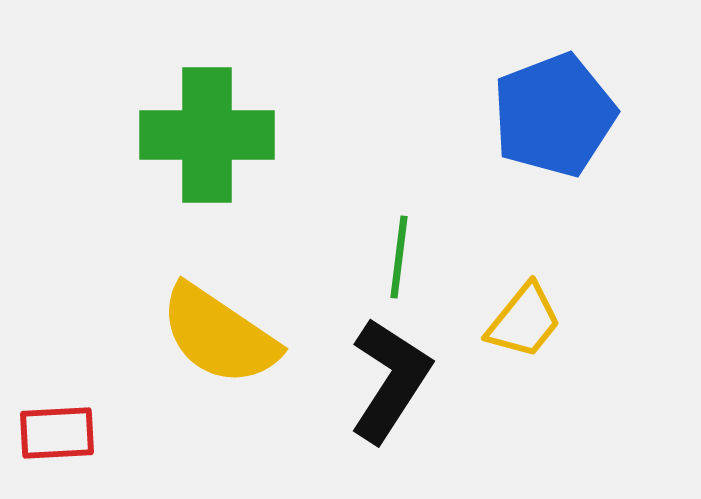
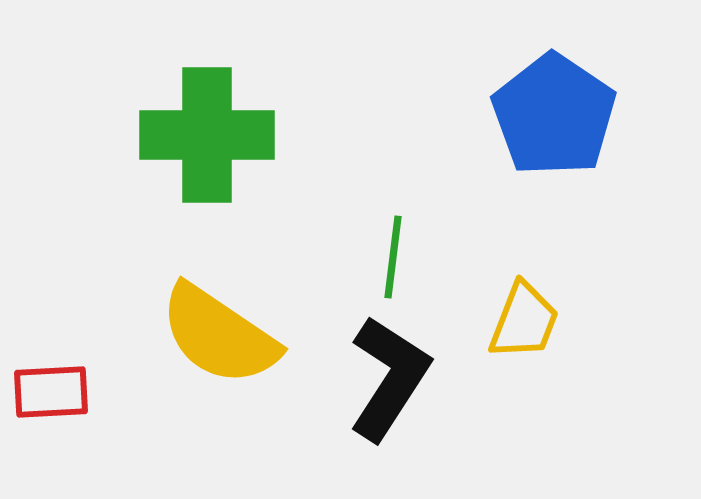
blue pentagon: rotated 17 degrees counterclockwise
green line: moved 6 px left
yellow trapezoid: rotated 18 degrees counterclockwise
black L-shape: moved 1 px left, 2 px up
red rectangle: moved 6 px left, 41 px up
